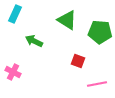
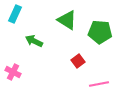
red square: rotated 32 degrees clockwise
pink line: moved 2 px right
